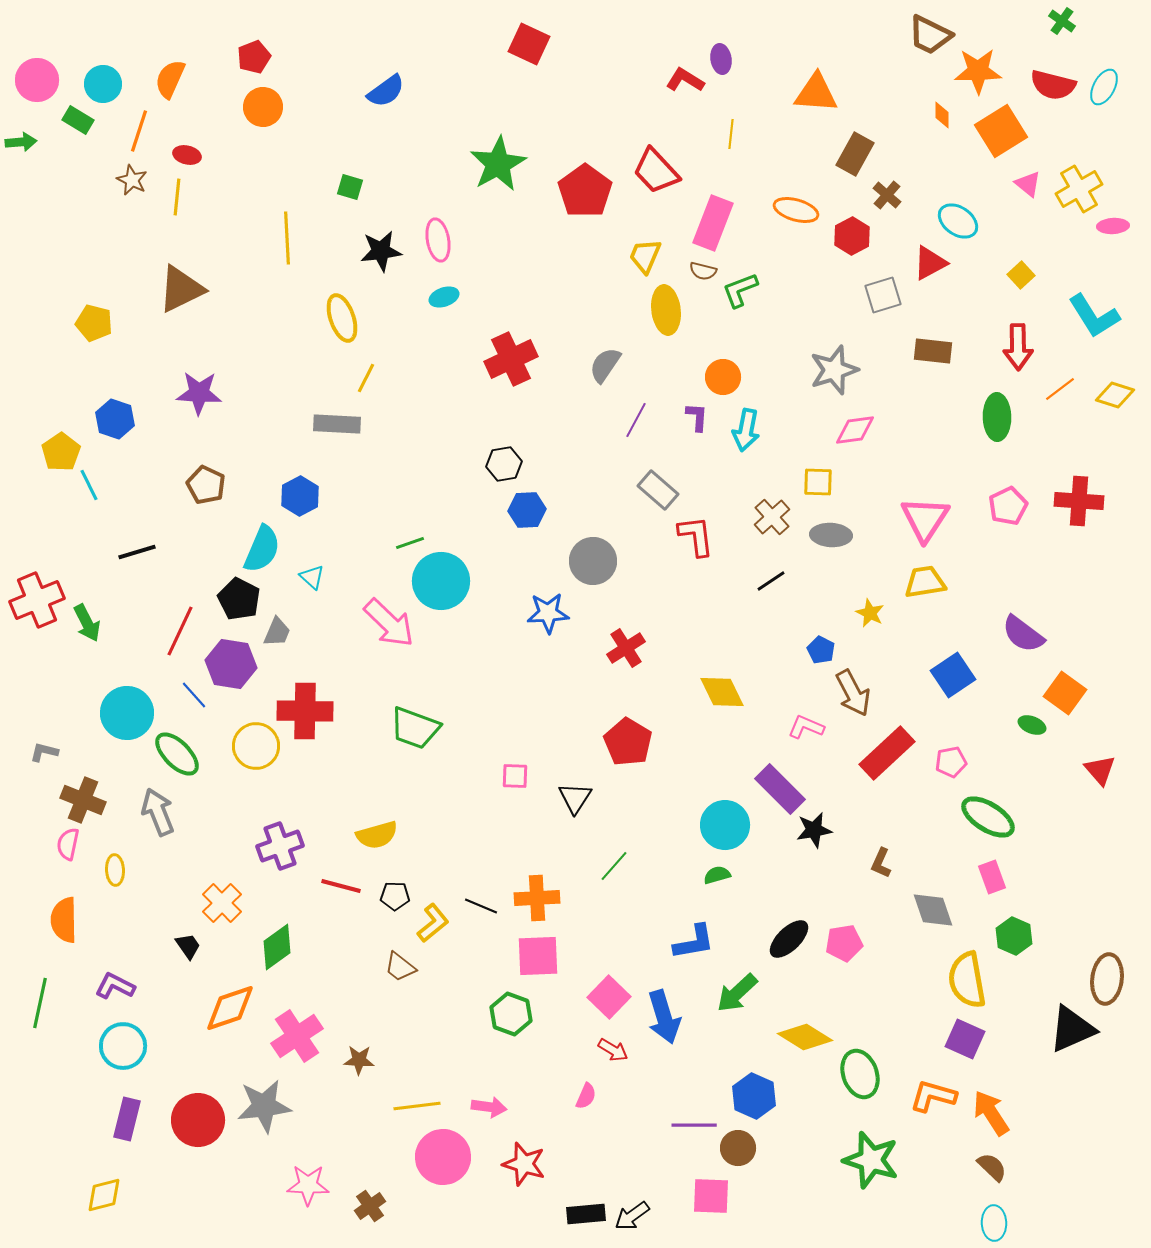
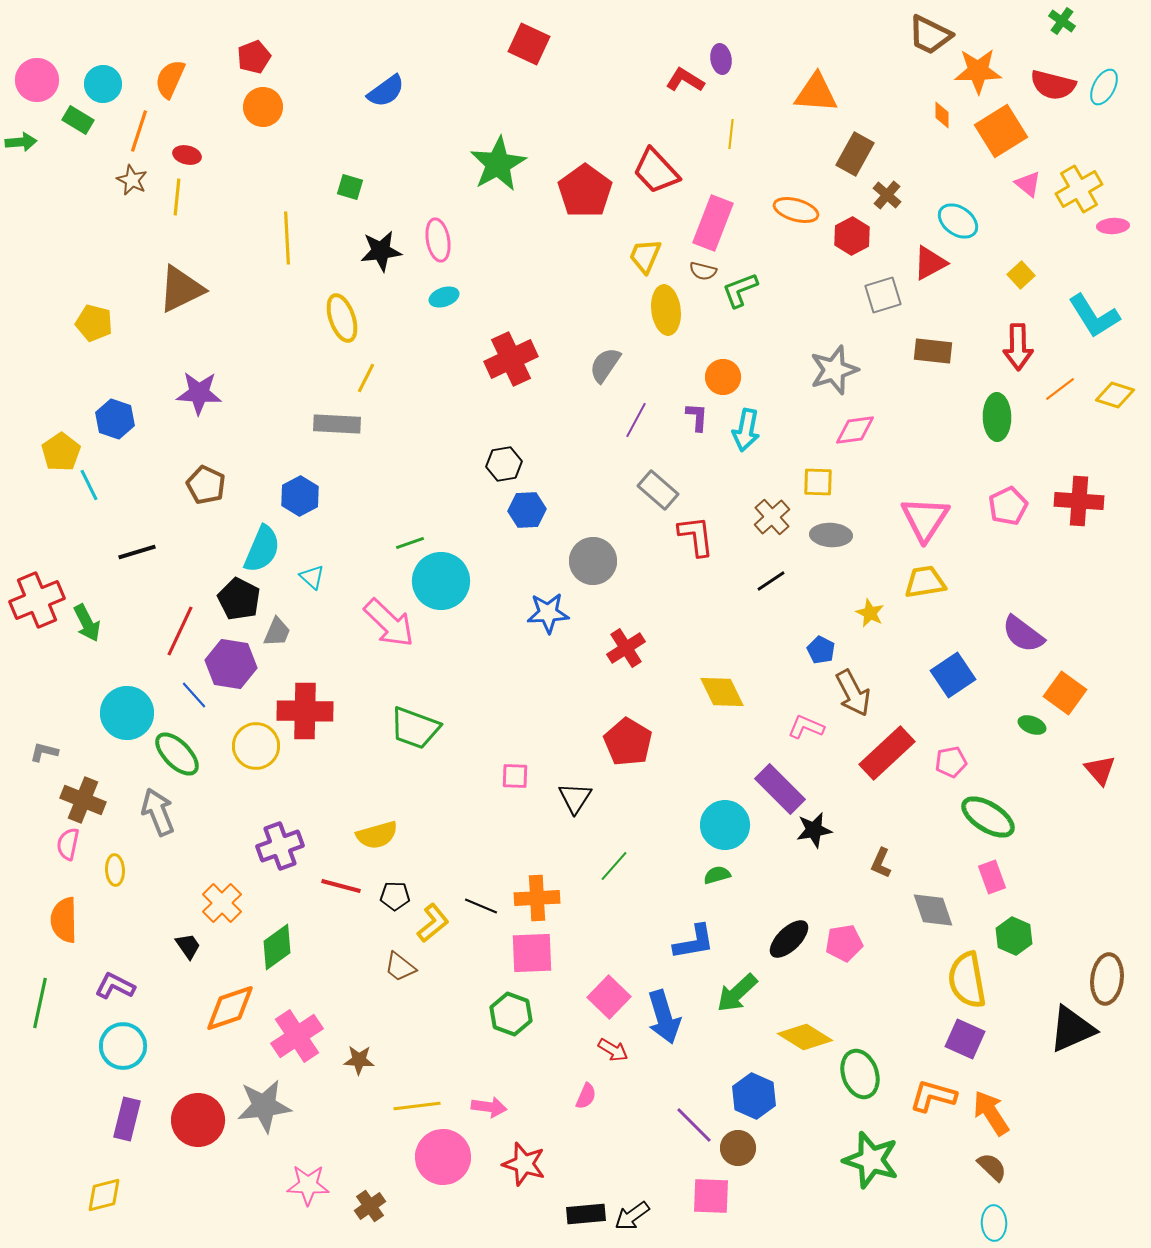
pink square at (538, 956): moved 6 px left, 3 px up
purple line at (694, 1125): rotated 45 degrees clockwise
